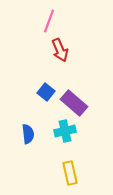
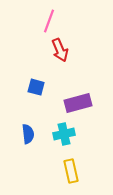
blue square: moved 10 px left, 5 px up; rotated 24 degrees counterclockwise
purple rectangle: moved 4 px right; rotated 56 degrees counterclockwise
cyan cross: moved 1 px left, 3 px down
yellow rectangle: moved 1 px right, 2 px up
